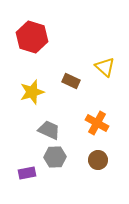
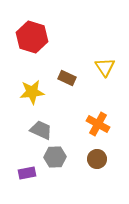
yellow triangle: rotated 15 degrees clockwise
brown rectangle: moved 4 px left, 3 px up
yellow star: rotated 10 degrees clockwise
orange cross: moved 1 px right, 1 px down
gray trapezoid: moved 8 px left
brown circle: moved 1 px left, 1 px up
